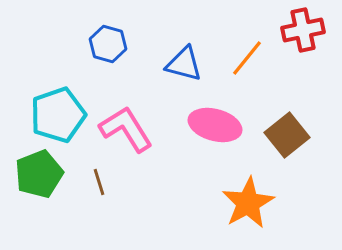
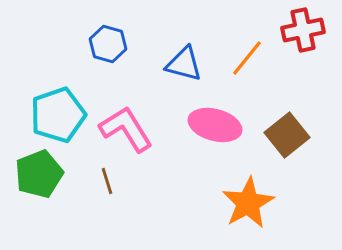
brown line: moved 8 px right, 1 px up
